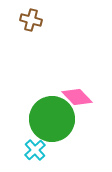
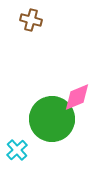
pink diamond: rotated 68 degrees counterclockwise
cyan cross: moved 18 px left
